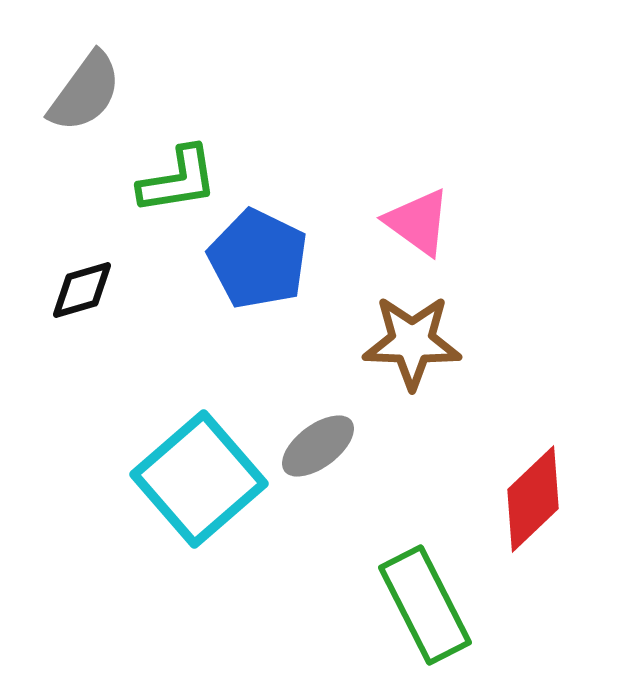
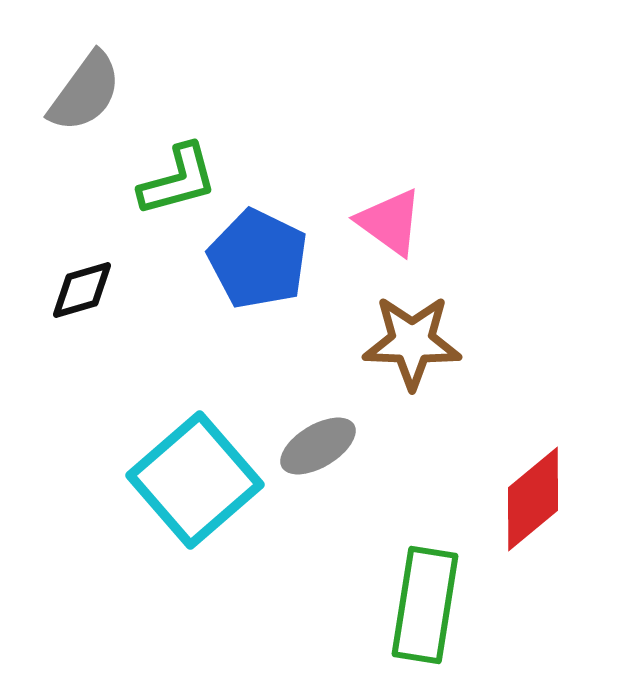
green L-shape: rotated 6 degrees counterclockwise
pink triangle: moved 28 px left
gray ellipse: rotated 6 degrees clockwise
cyan square: moved 4 px left, 1 px down
red diamond: rotated 4 degrees clockwise
green rectangle: rotated 36 degrees clockwise
